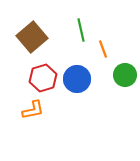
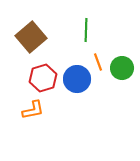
green line: moved 5 px right; rotated 15 degrees clockwise
brown square: moved 1 px left
orange line: moved 5 px left, 13 px down
green circle: moved 3 px left, 7 px up
